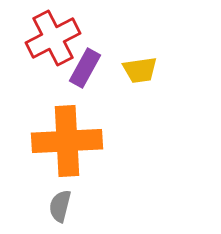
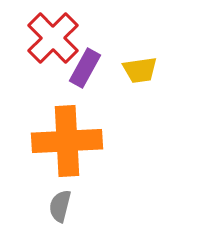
red cross: rotated 18 degrees counterclockwise
